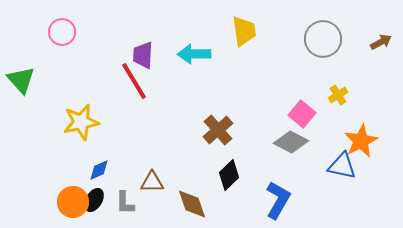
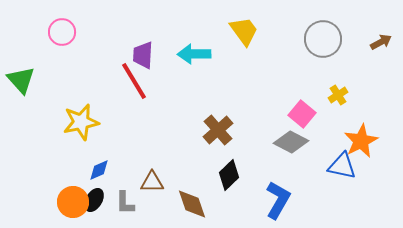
yellow trapezoid: rotated 28 degrees counterclockwise
